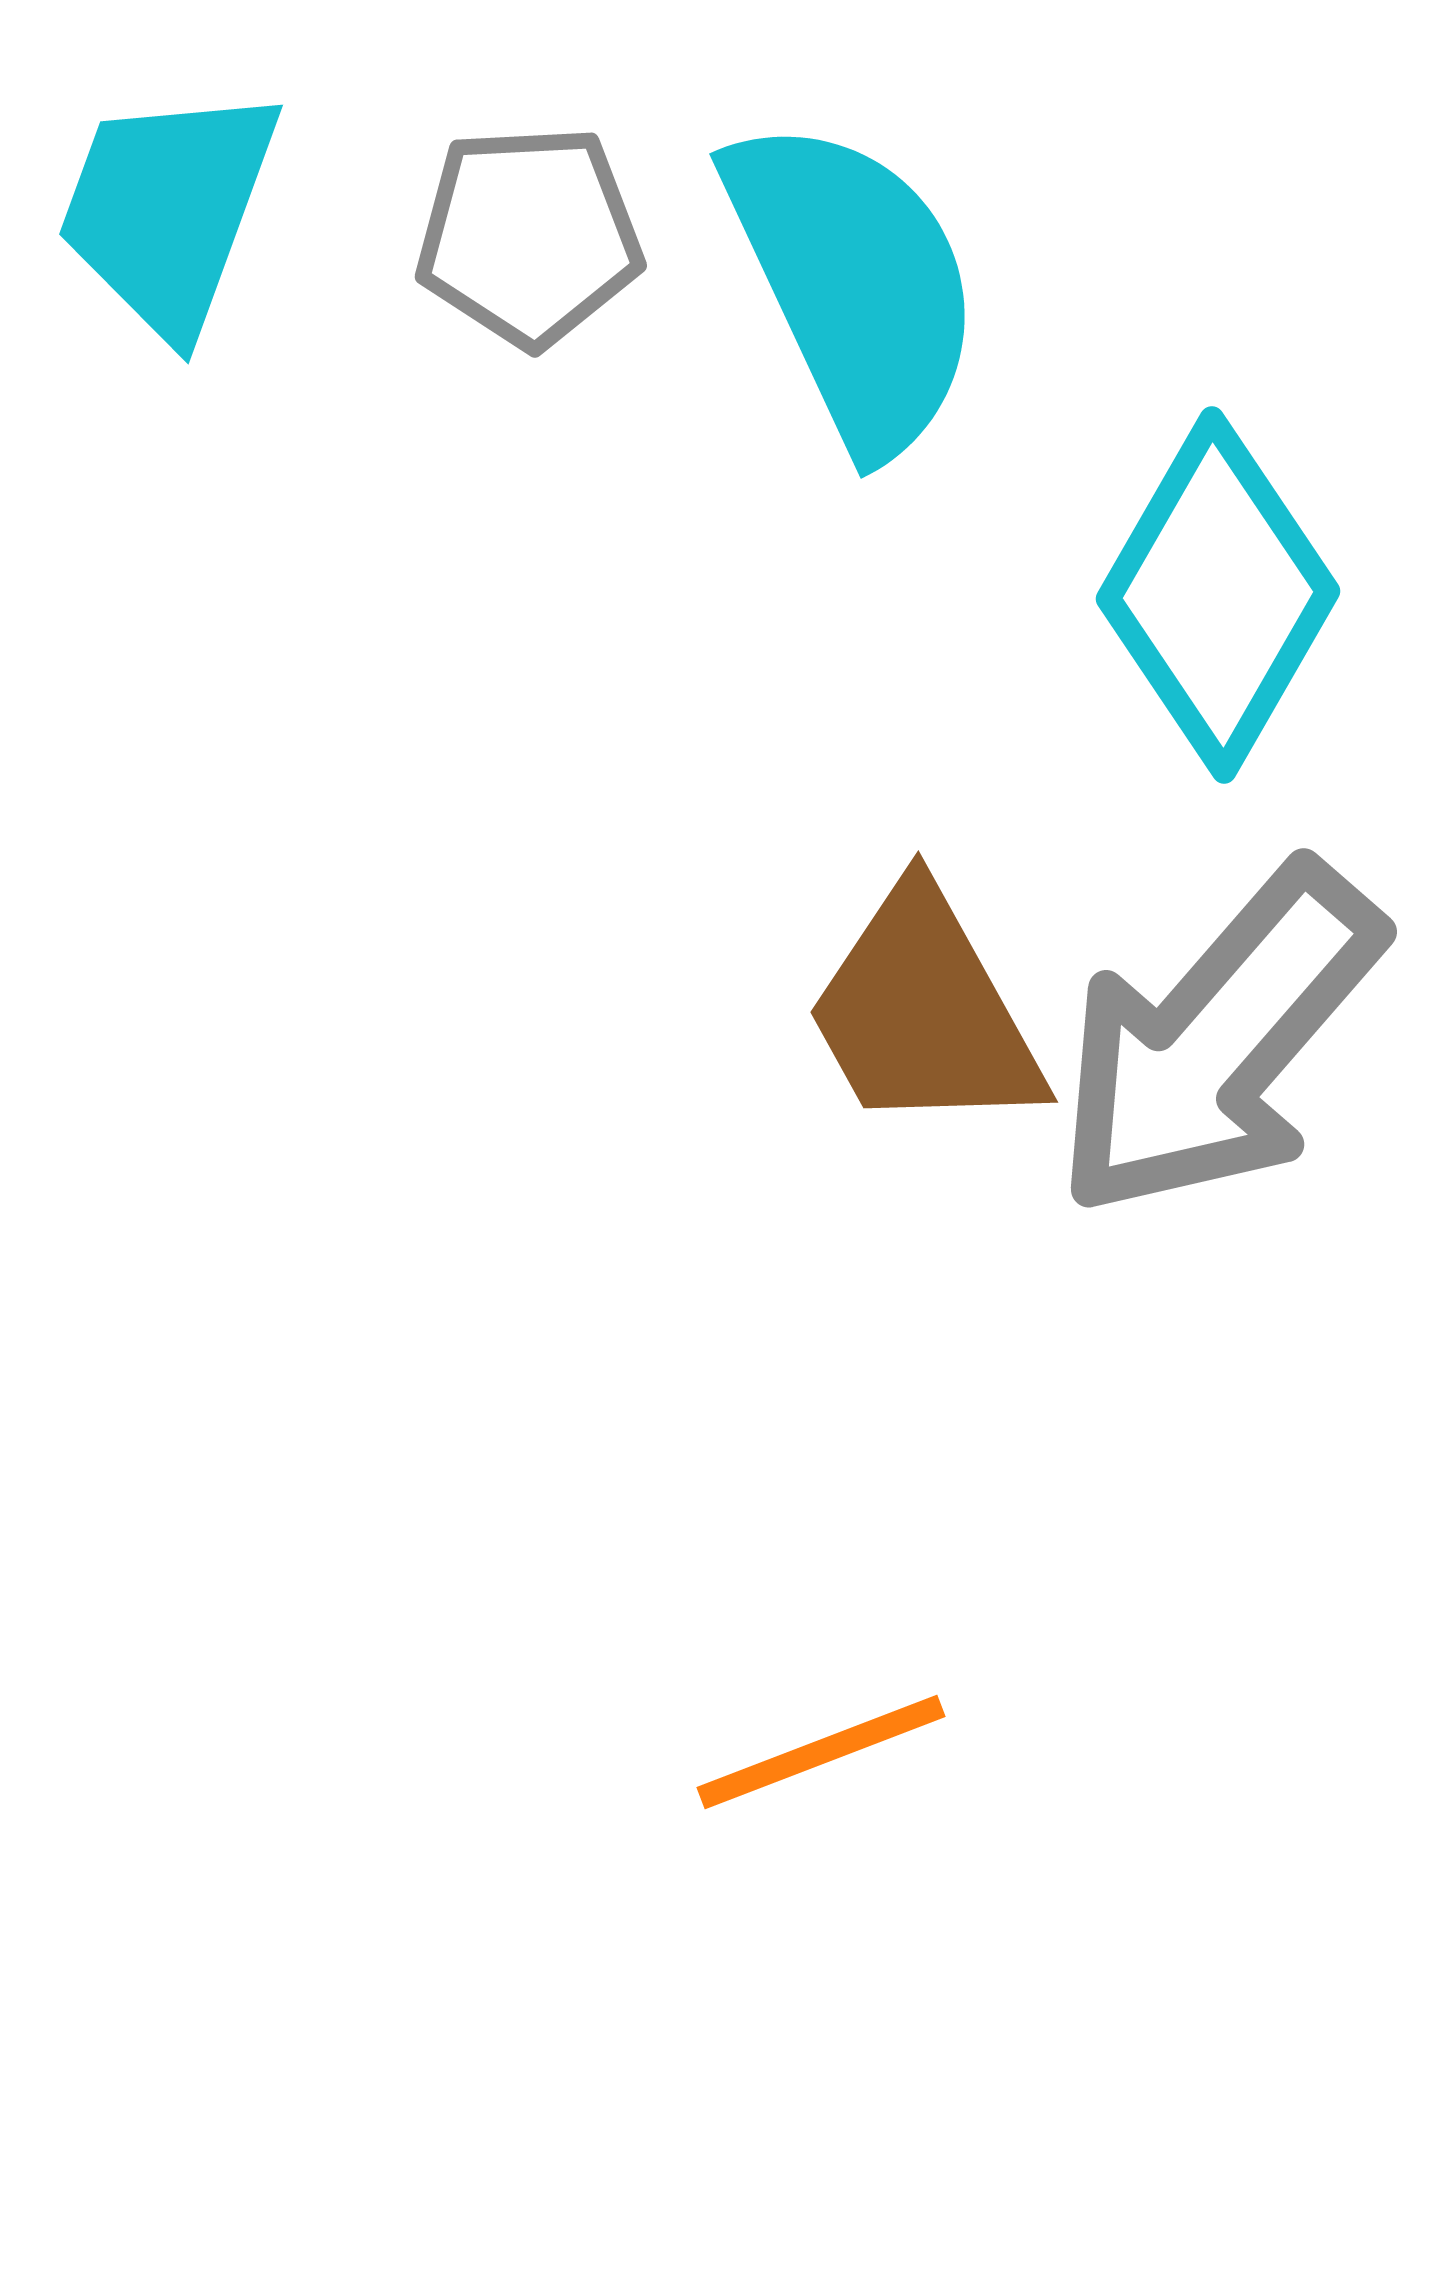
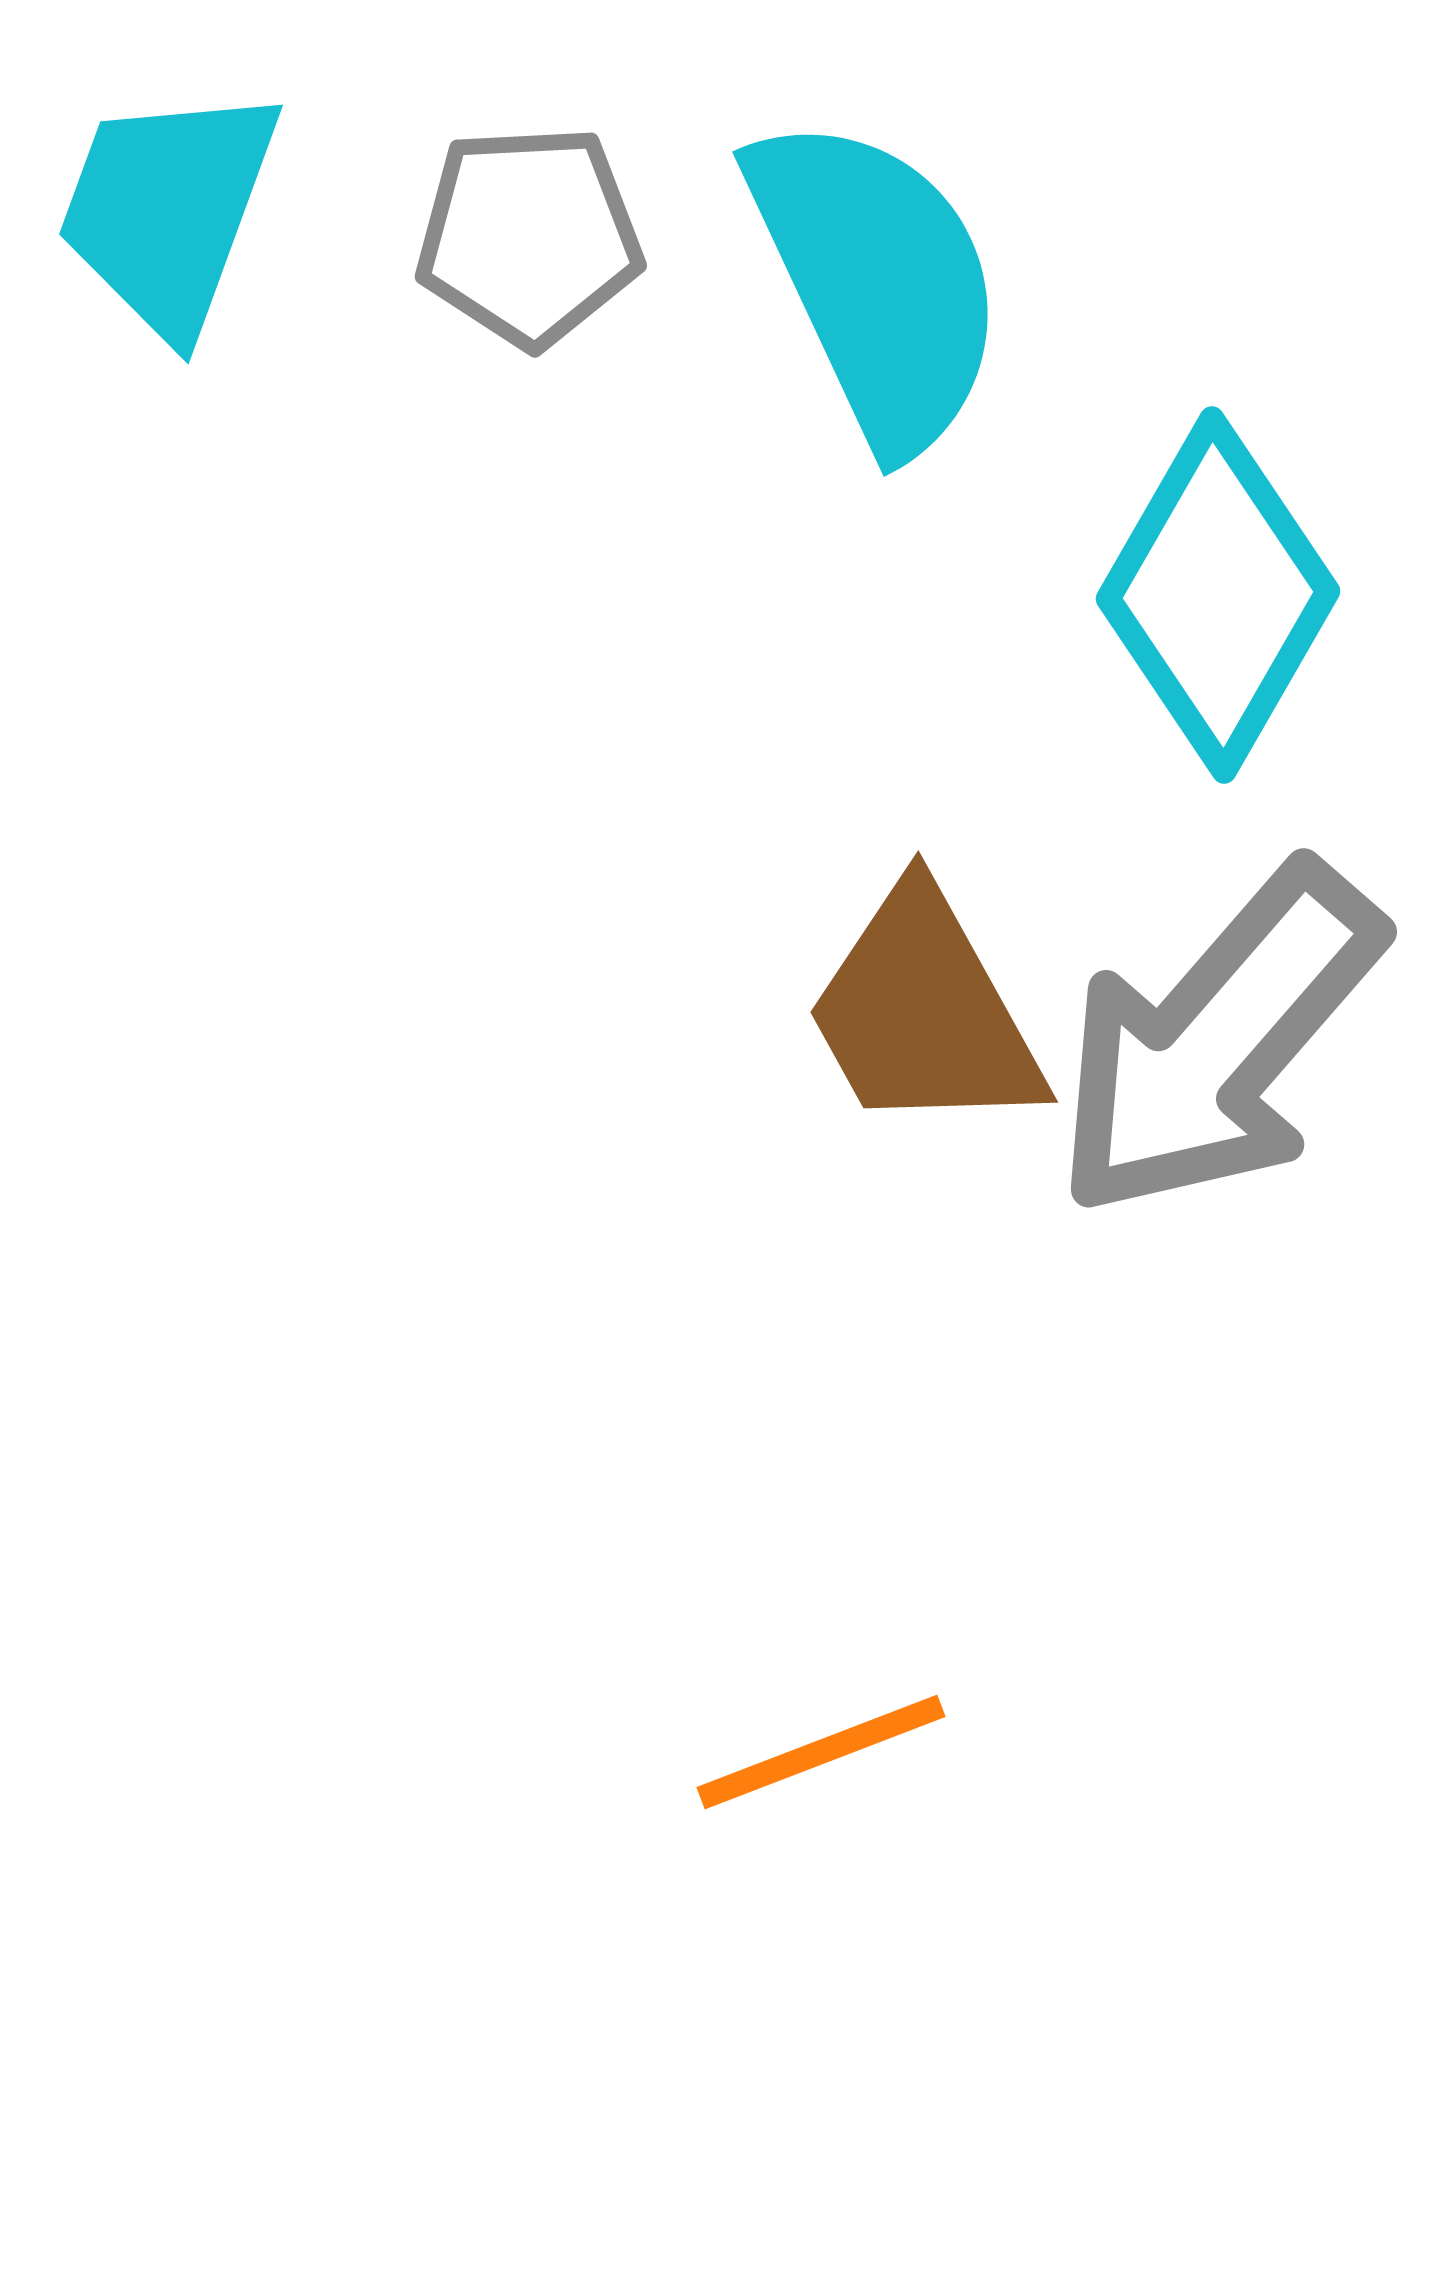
cyan semicircle: moved 23 px right, 2 px up
